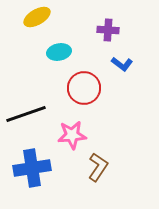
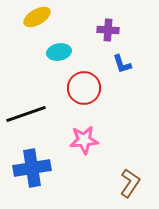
blue L-shape: rotated 35 degrees clockwise
pink star: moved 12 px right, 5 px down
brown L-shape: moved 32 px right, 16 px down
